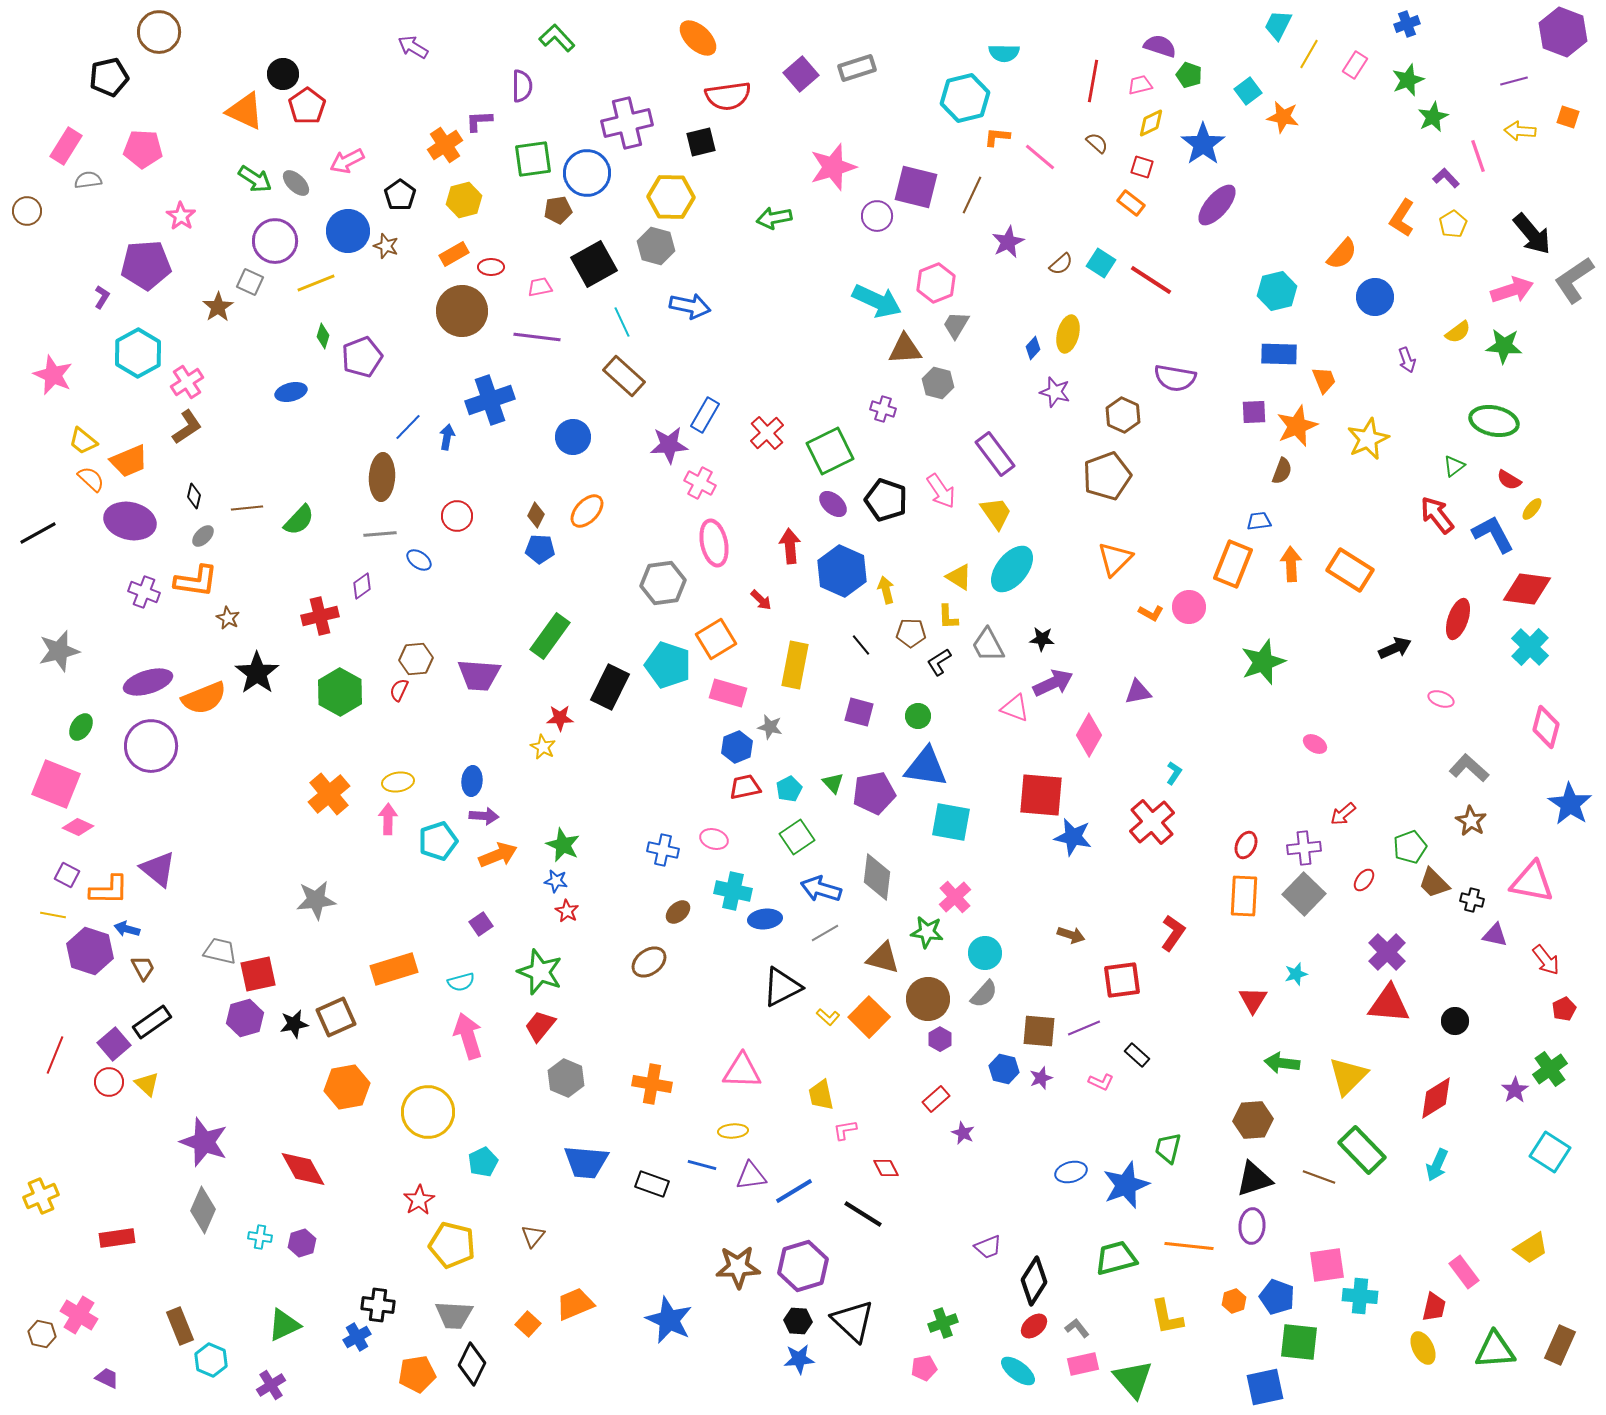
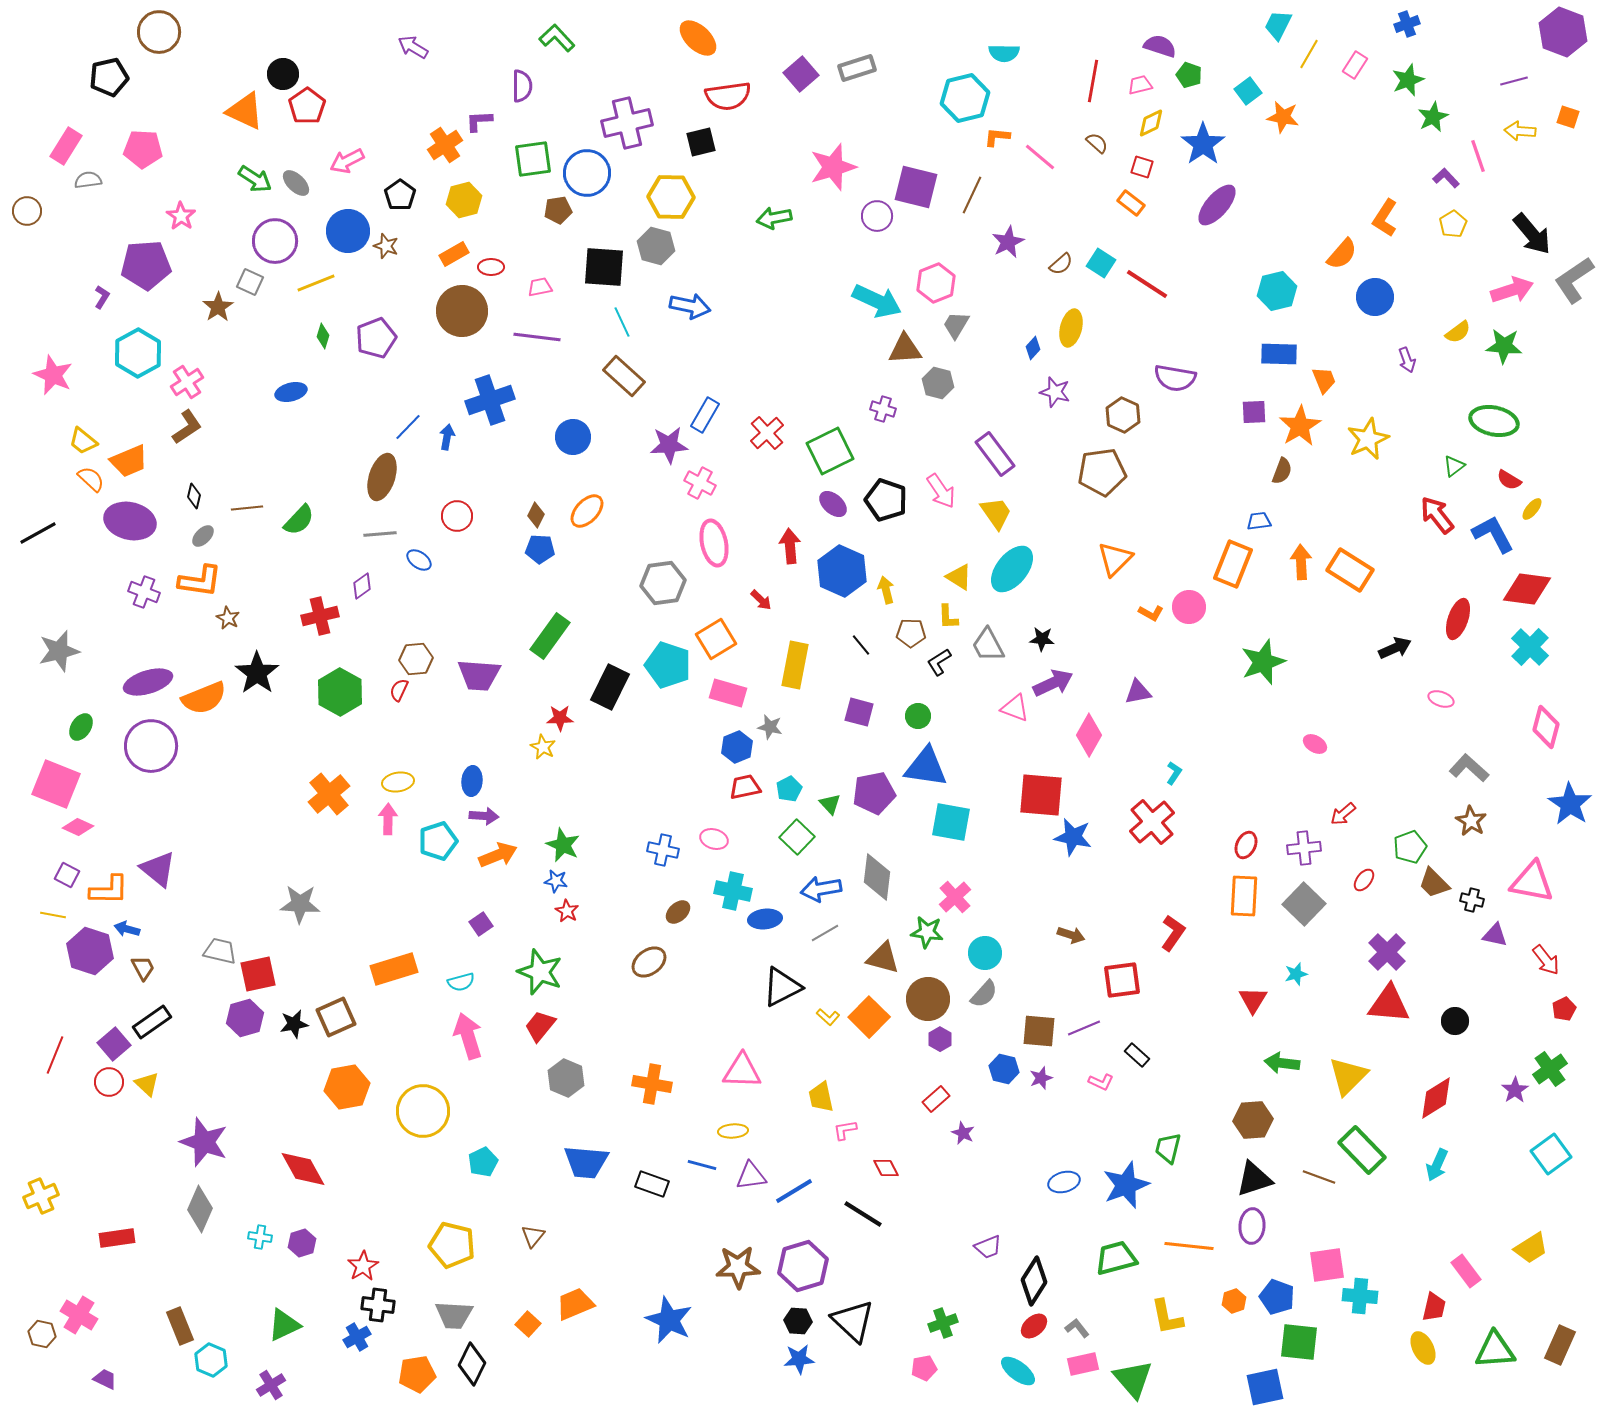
orange L-shape at (1402, 218): moved 17 px left
black square at (594, 264): moved 10 px right, 3 px down; rotated 33 degrees clockwise
red line at (1151, 280): moved 4 px left, 4 px down
yellow ellipse at (1068, 334): moved 3 px right, 6 px up
purple pentagon at (362, 357): moved 14 px right, 19 px up
orange star at (1297, 426): moved 3 px right; rotated 9 degrees counterclockwise
brown pentagon at (1107, 476): moved 5 px left, 4 px up; rotated 12 degrees clockwise
brown ellipse at (382, 477): rotated 15 degrees clockwise
orange arrow at (1291, 564): moved 10 px right, 2 px up
orange L-shape at (196, 581): moved 4 px right
green triangle at (833, 783): moved 3 px left, 21 px down
green square at (797, 837): rotated 12 degrees counterclockwise
blue arrow at (821, 889): rotated 27 degrees counterclockwise
gray square at (1304, 894): moved 10 px down
gray star at (316, 900): moved 16 px left, 4 px down; rotated 9 degrees clockwise
yellow trapezoid at (821, 1095): moved 2 px down
yellow circle at (428, 1112): moved 5 px left, 1 px up
cyan square at (1550, 1152): moved 1 px right, 2 px down; rotated 21 degrees clockwise
blue ellipse at (1071, 1172): moved 7 px left, 10 px down
red star at (419, 1200): moved 56 px left, 66 px down
gray diamond at (203, 1210): moved 3 px left, 1 px up
pink rectangle at (1464, 1272): moved 2 px right, 1 px up
purple trapezoid at (107, 1378): moved 2 px left, 1 px down
